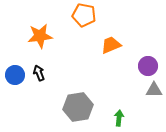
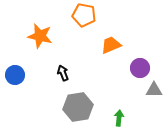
orange star: rotated 20 degrees clockwise
purple circle: moved 8 px left, 2 px down
black arrow: moved 24 px right
